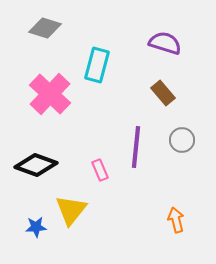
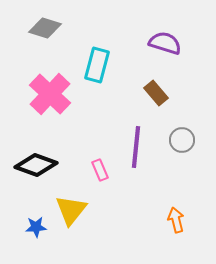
brown rectangle: moved 7 px left
